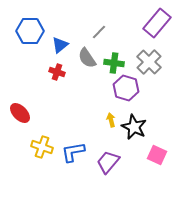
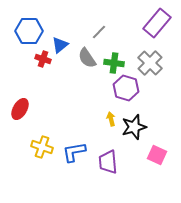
blue hexagon: moved 1 px left
gray cross: moved 1 px right, 1 px down
red cross: moved 14 px left, 13 px up
red ellipse: moved 4 px up; rotated 75 degrees clockwise
yellow arrow: moved 1 px up
black star: rotated 30 degrees clockwise
blue L-shape: moved 1 px right
purple trapezoid: rotated 45 degrees counterclockwise
